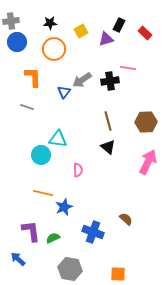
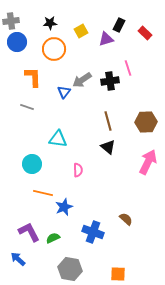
pink line: rotated 63 degrees clockwise
cyan circle: moved 9 px left, 9 px down
purple L-shape: moved 2 px left, 1 px down; rotated 20 degrees counterclockwise
